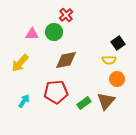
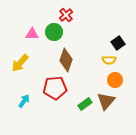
brown diamond: rotated 60 degrees counterclockwise
orange circle: moved 2 px left, 1 px down
red pentagon: moved 1 px left, 4 px up
green rectangle: moved 1 px right, 1 px down
